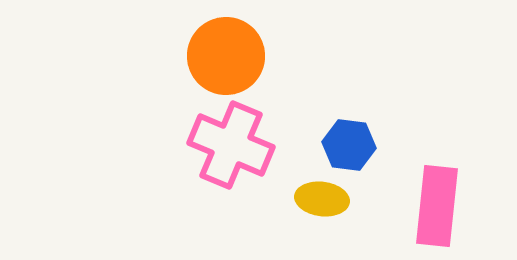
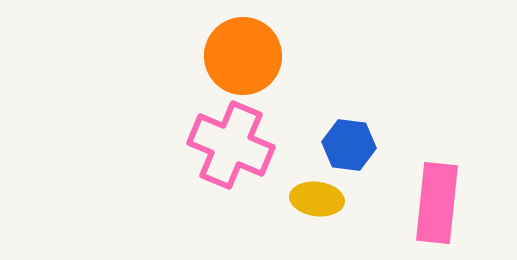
orange circle: moved 17 px right
yellow ellipse: moved 5 px left
pink rectangle: moved 3 px up
